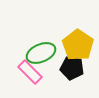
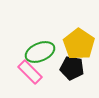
yellow pentagon: moved 1 px right, 1 px up
green ellipse: moved 1 px left, 1 px up
